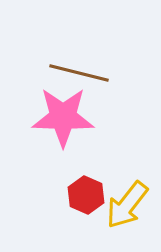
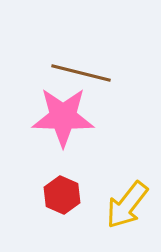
brown line: moved 2 px right
red hexagon: moved 24 px left
